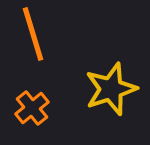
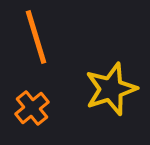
orange line: moved 3 px right, 3 px down
